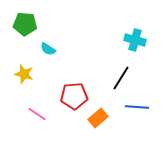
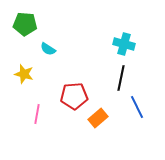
cyan cross: moved 11 px left, 4 px down
black line: rotated 20 degrees counterclockwise
blue line: rotated 60 degrees clockwise
pink line: rotated 66 degrees clockwise
